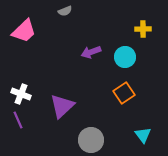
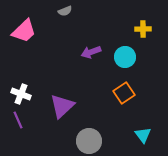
gray circle: moved 2 px left, 1 px down
